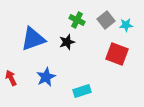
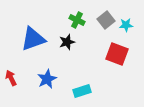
blue star: moved 1 px right, 2 px down
